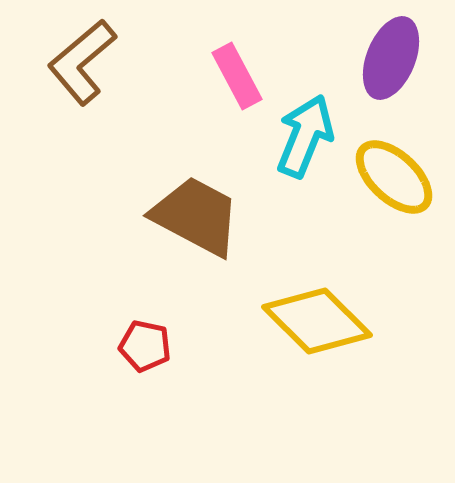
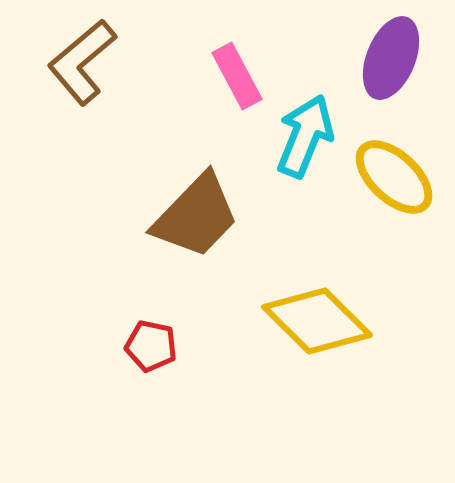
brown trapezoid: rotated 106 degrees clockwise
red pentagon: moved 6 px right
